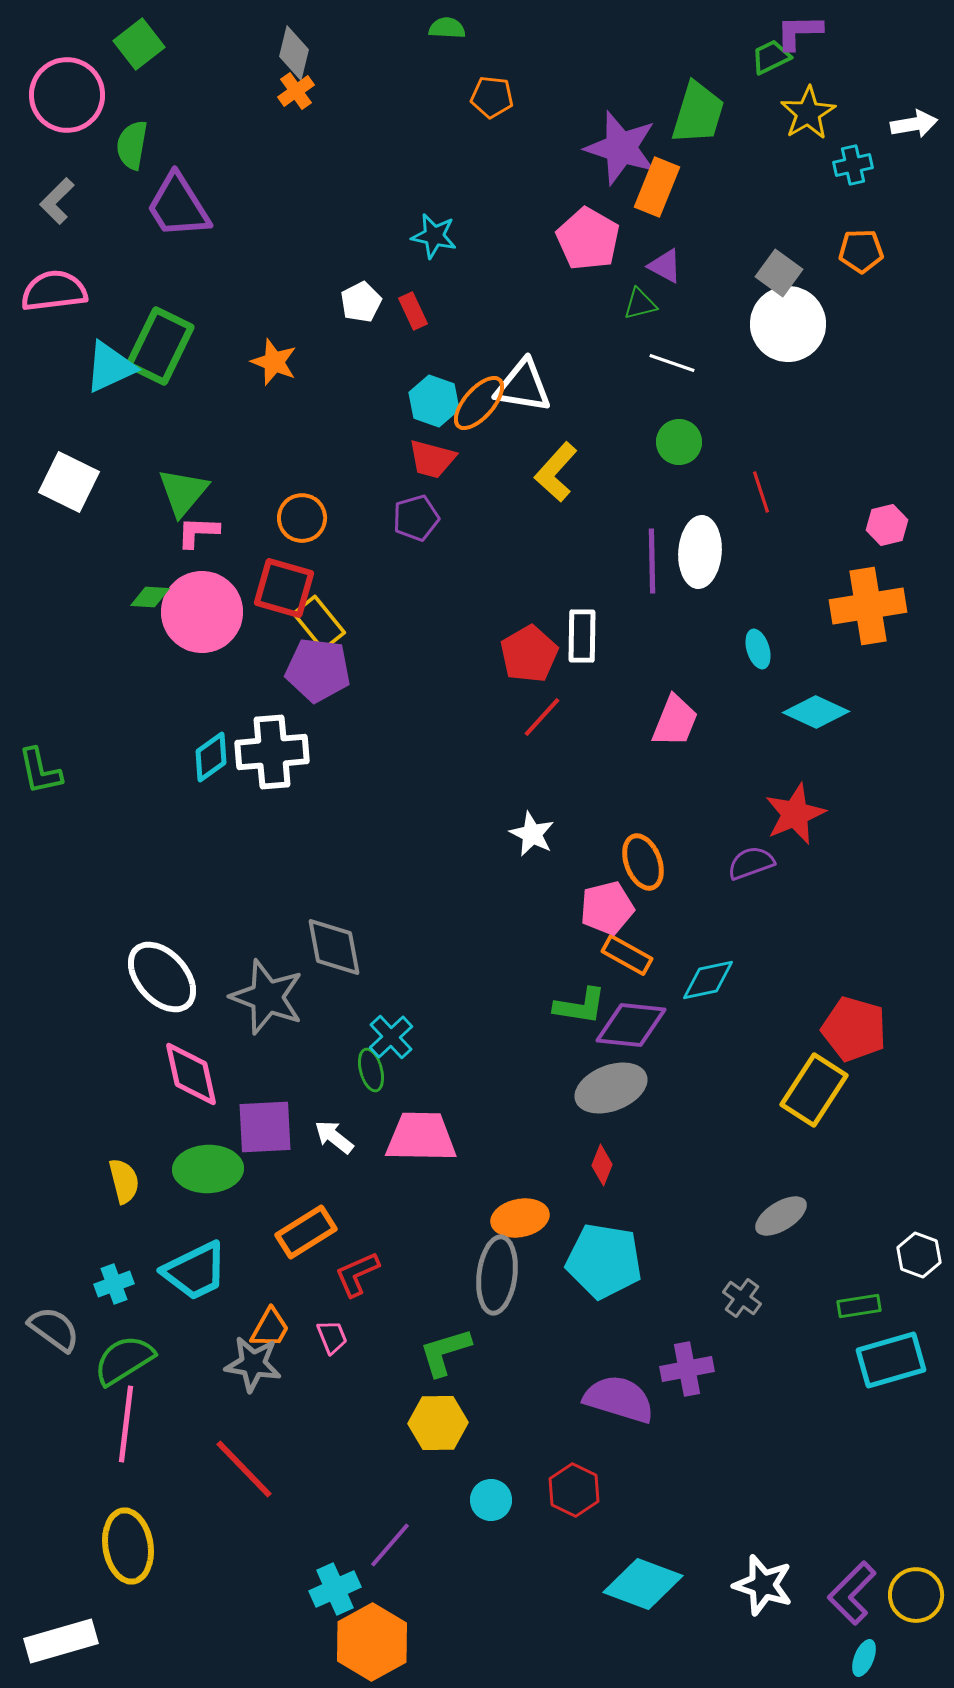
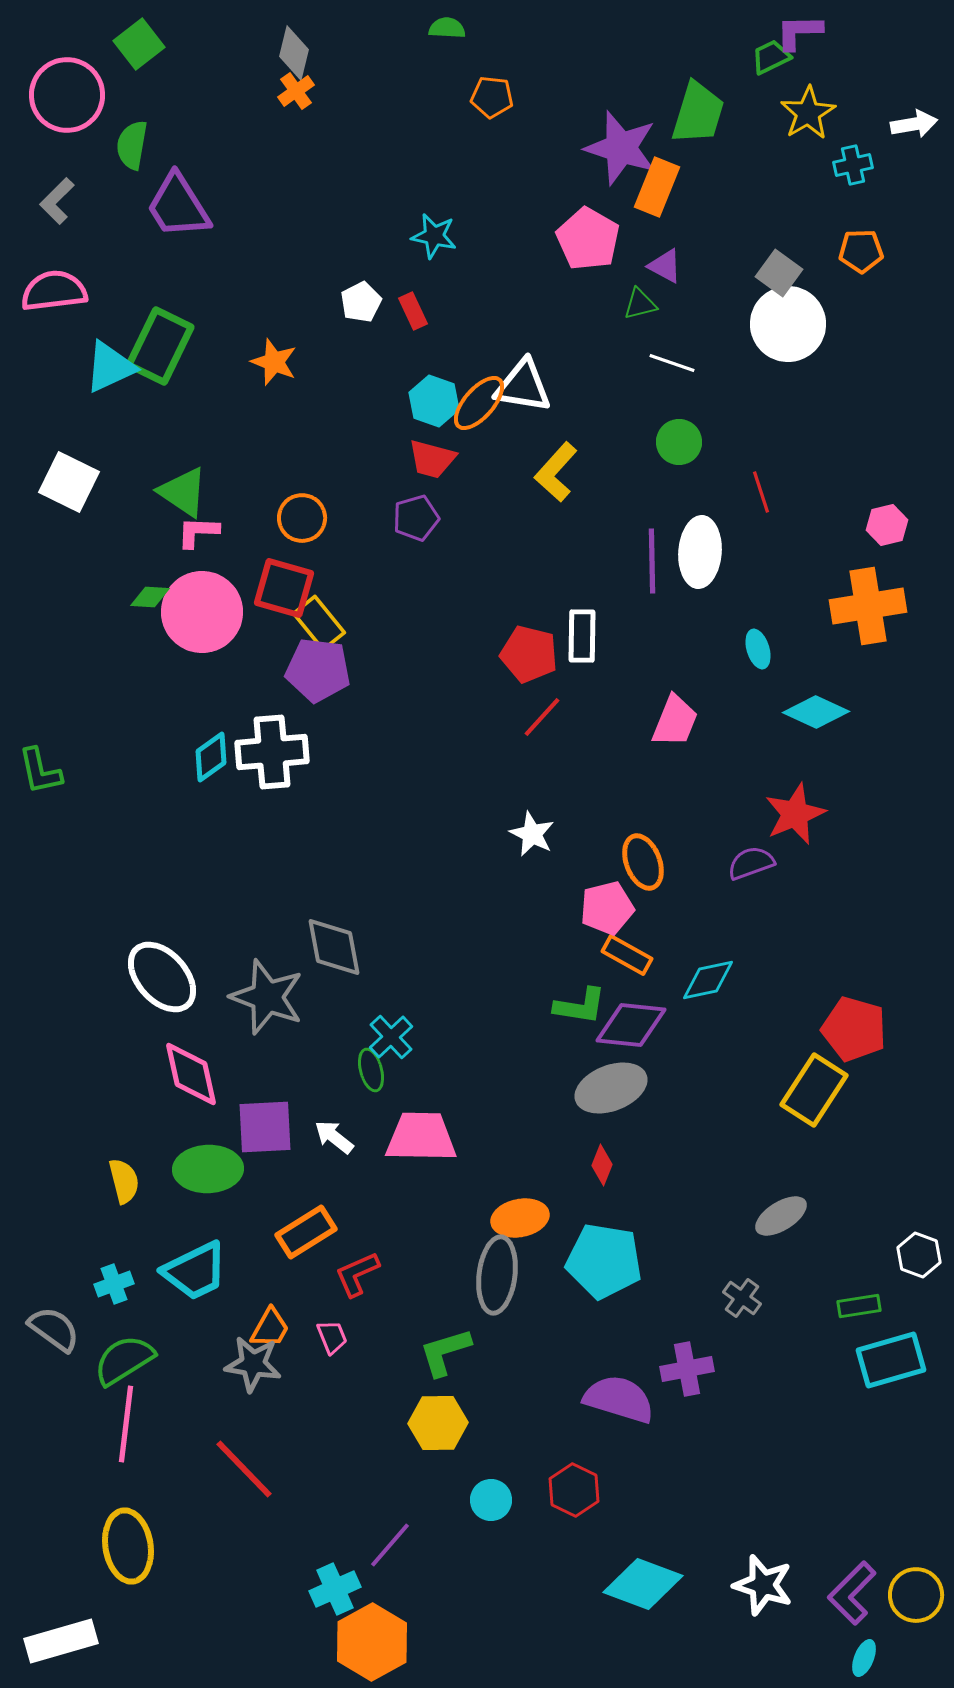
green triangle at (183, 492): rotated 36 degrees counterclockwise
red pentagon at (529, 654): rotated 28 degrees counterclockwise
